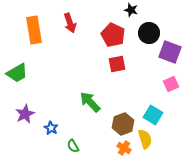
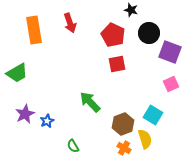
blue star: moved 4 px left, 7 px up; rotated 16 degrees clockwise
